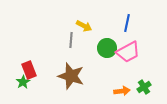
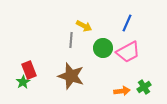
blue line: rotated 12 degrees clockwise
green circle: moved 4 px left
